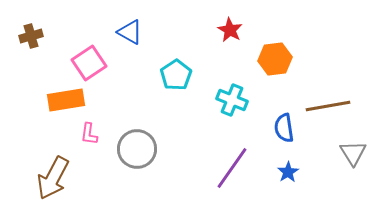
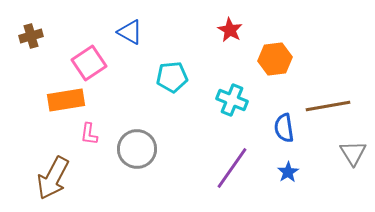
cyan pentagon: moved 4 px left, 2 px down; rotated 28 degrees clockwise
